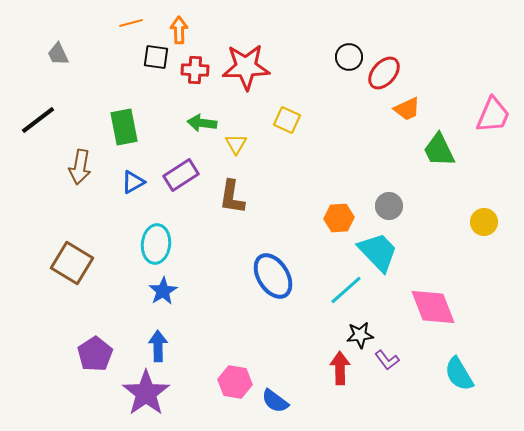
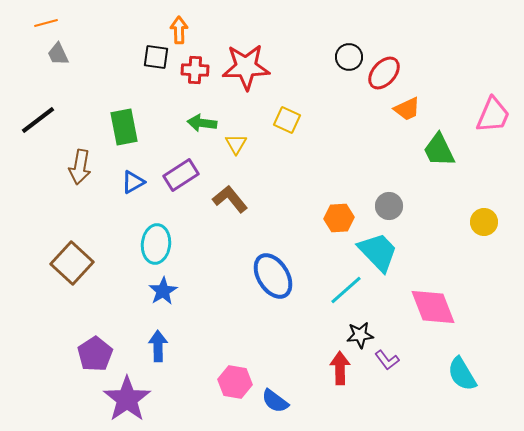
orange line: moved 85 px left
brown L-shape: moved 2 px left, 2 px down; rotated 132 degrees clockwise
brown square: rotated 12 degrees clockwise
cyan semicircle: moved 3 px right
purple star: moved 19 px left, 6 px down
